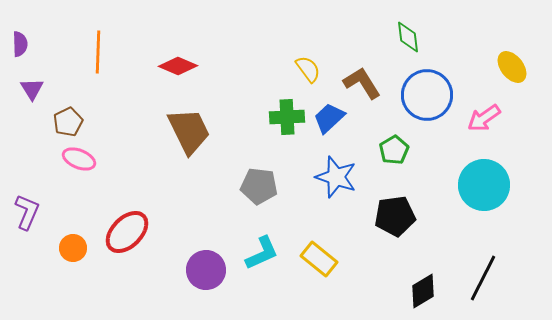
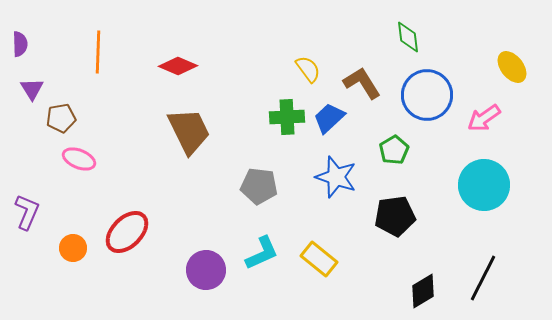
brown pentagon: moved 7 px left, 4 px up; rotated 16 degrees clockwise
